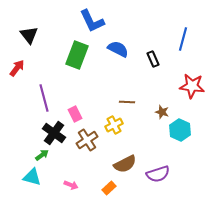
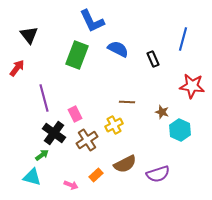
orange rectangle: moved 13 px left, 13 px up
